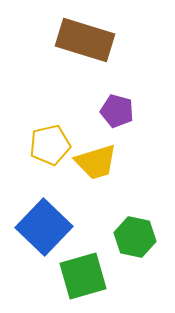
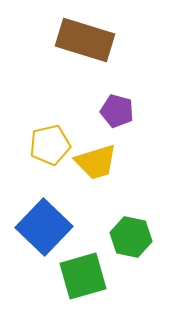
green hexagon: moved 4 px left
